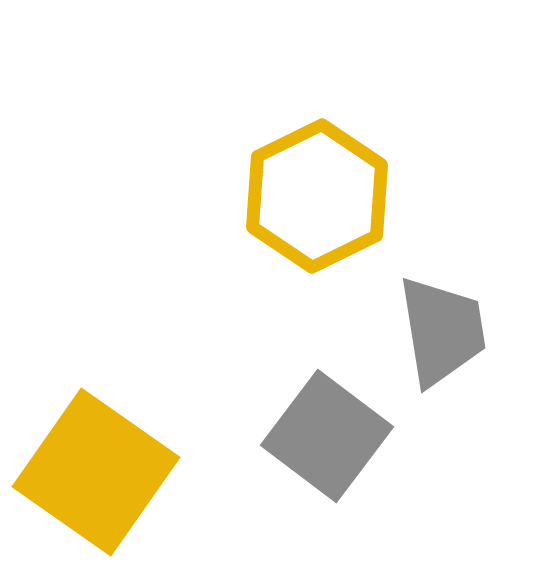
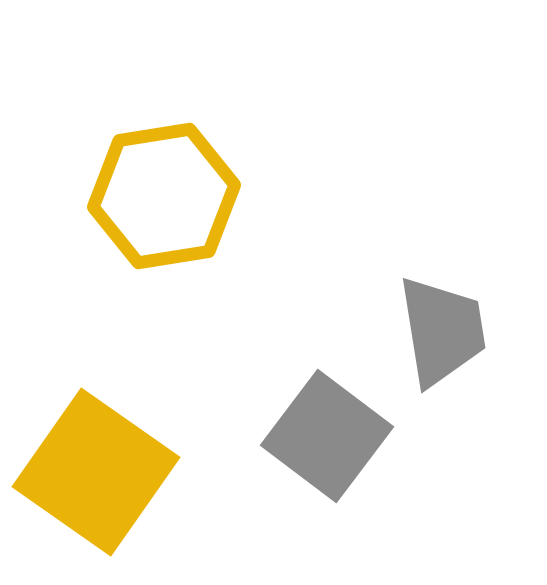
yellow hexagon: moved 153 px left; rotated 17 degrees clockwise
